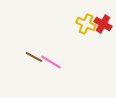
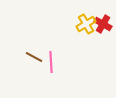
yellow cross: rotated 36 degrees clockwise
pink line: rotated 55 degrees clockwise
